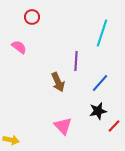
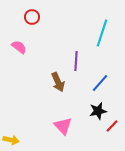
red line: moved 2 px left
